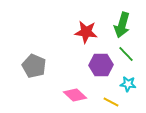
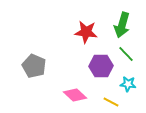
purple hexagon: moved 1 px down
